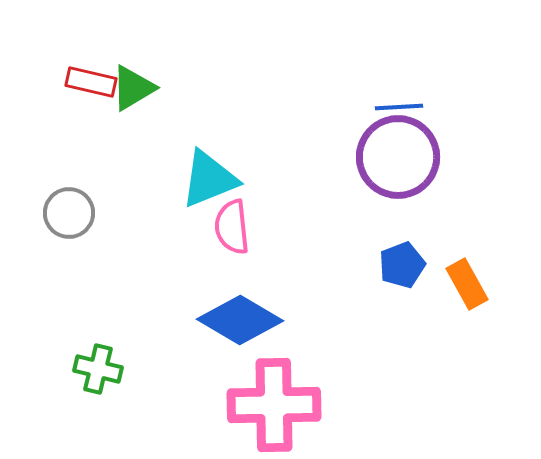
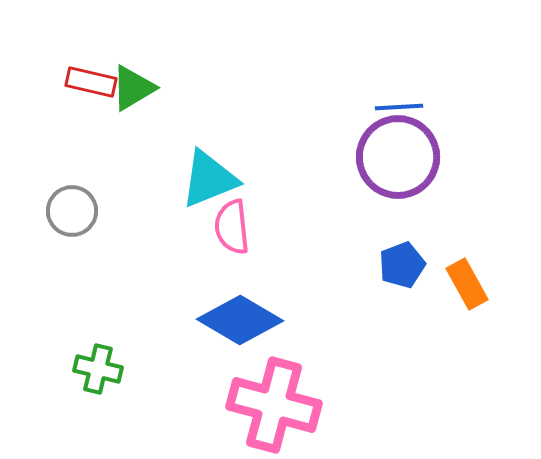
gray circle: moved 3 px right, 2 px up
pink cross: rotated 16 degrees clockwise
